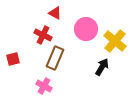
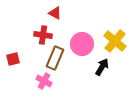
pink circle: moved 4 px left, 15 px down
red cross: rotated 18 degrees counterclockwise
pink cross: moved 5 px up
